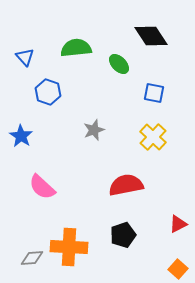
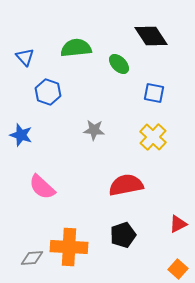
gray star: rotated 25 degrees clockwise
blue star: moved 1 px up; rotated 15 degrees counterclockwise
